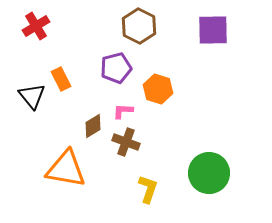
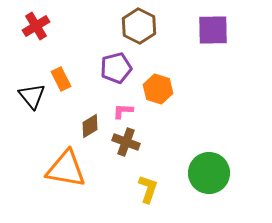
brown diamond: moved 3 px left
